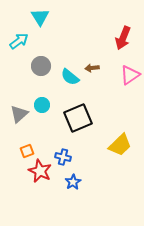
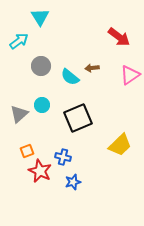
red arrow: moved 4 px left, 1 px up; rotated 75 degrees counterclockwise
blue star: rotated 14 degrees clockwise
